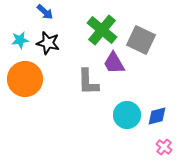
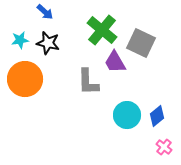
gray square: moved 3 px down
purple trapezoid: moved 1 px right, 1 px up
blue diamond: rotated 25 degrees counterclockwise
